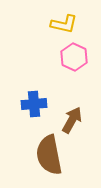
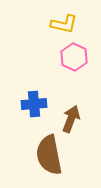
brown arrow: moved 1 px left, 1 px up; rotated 8 degrees counterclockwise
